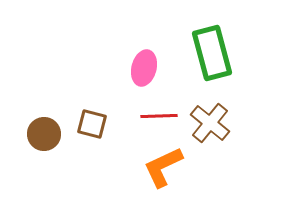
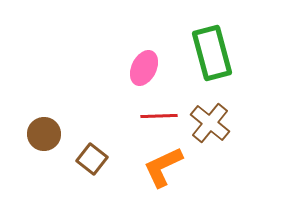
pink ellipse: rotated 12 degrees clockwise
brown square: moved 35 px down; rotated 24 degrees clockwise
